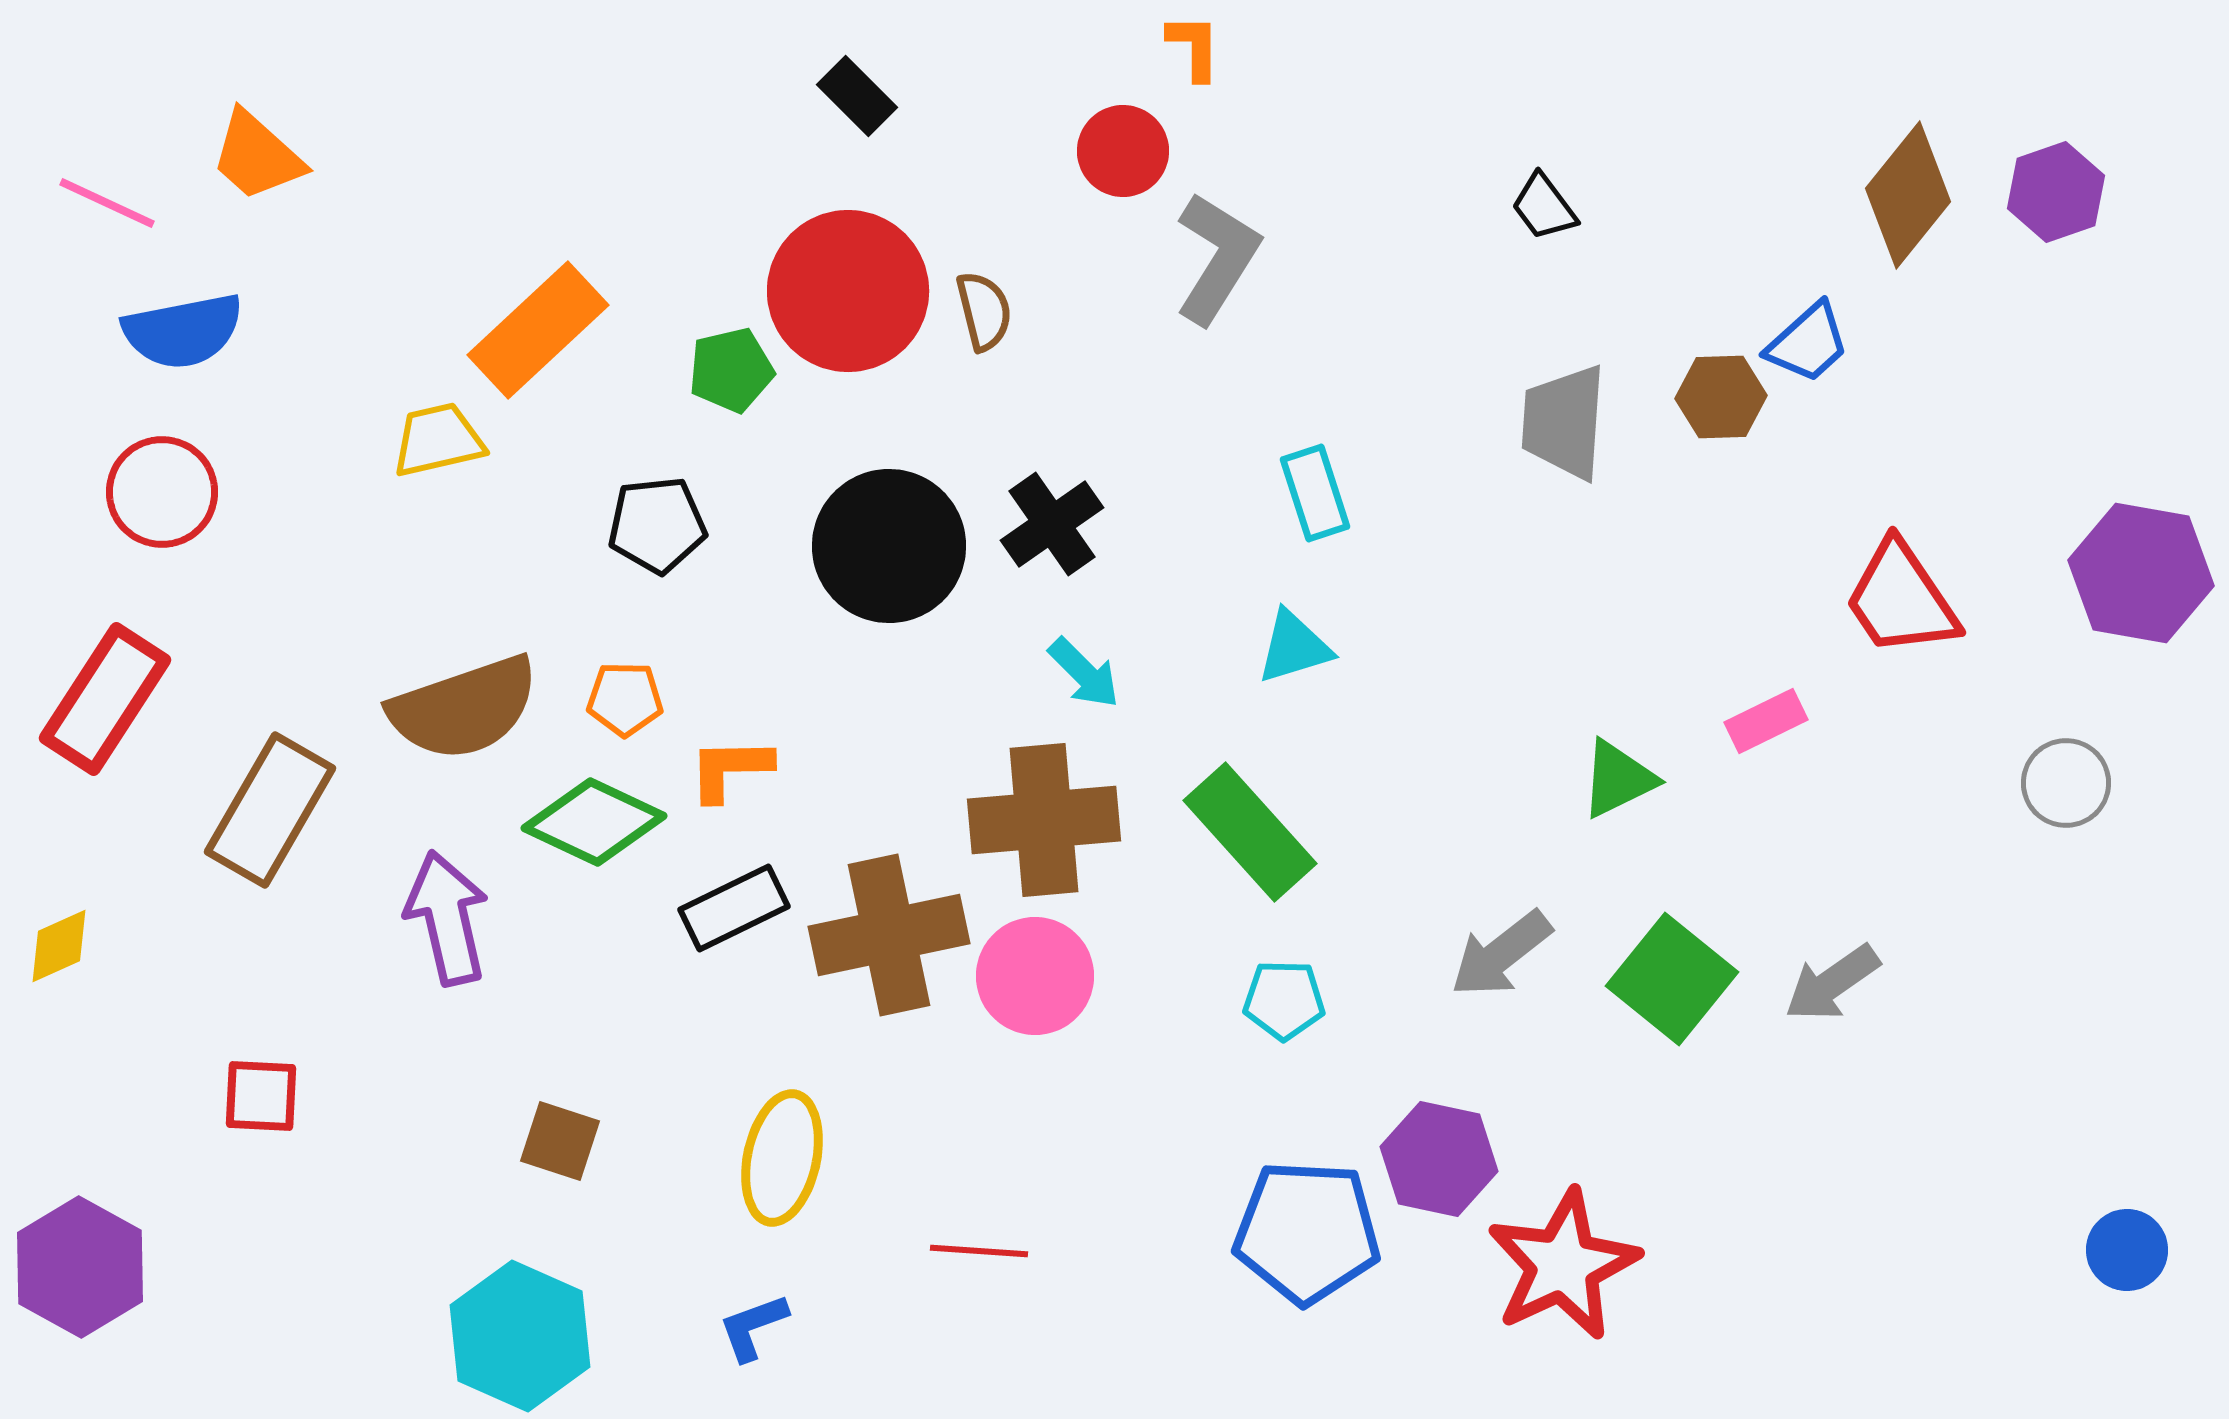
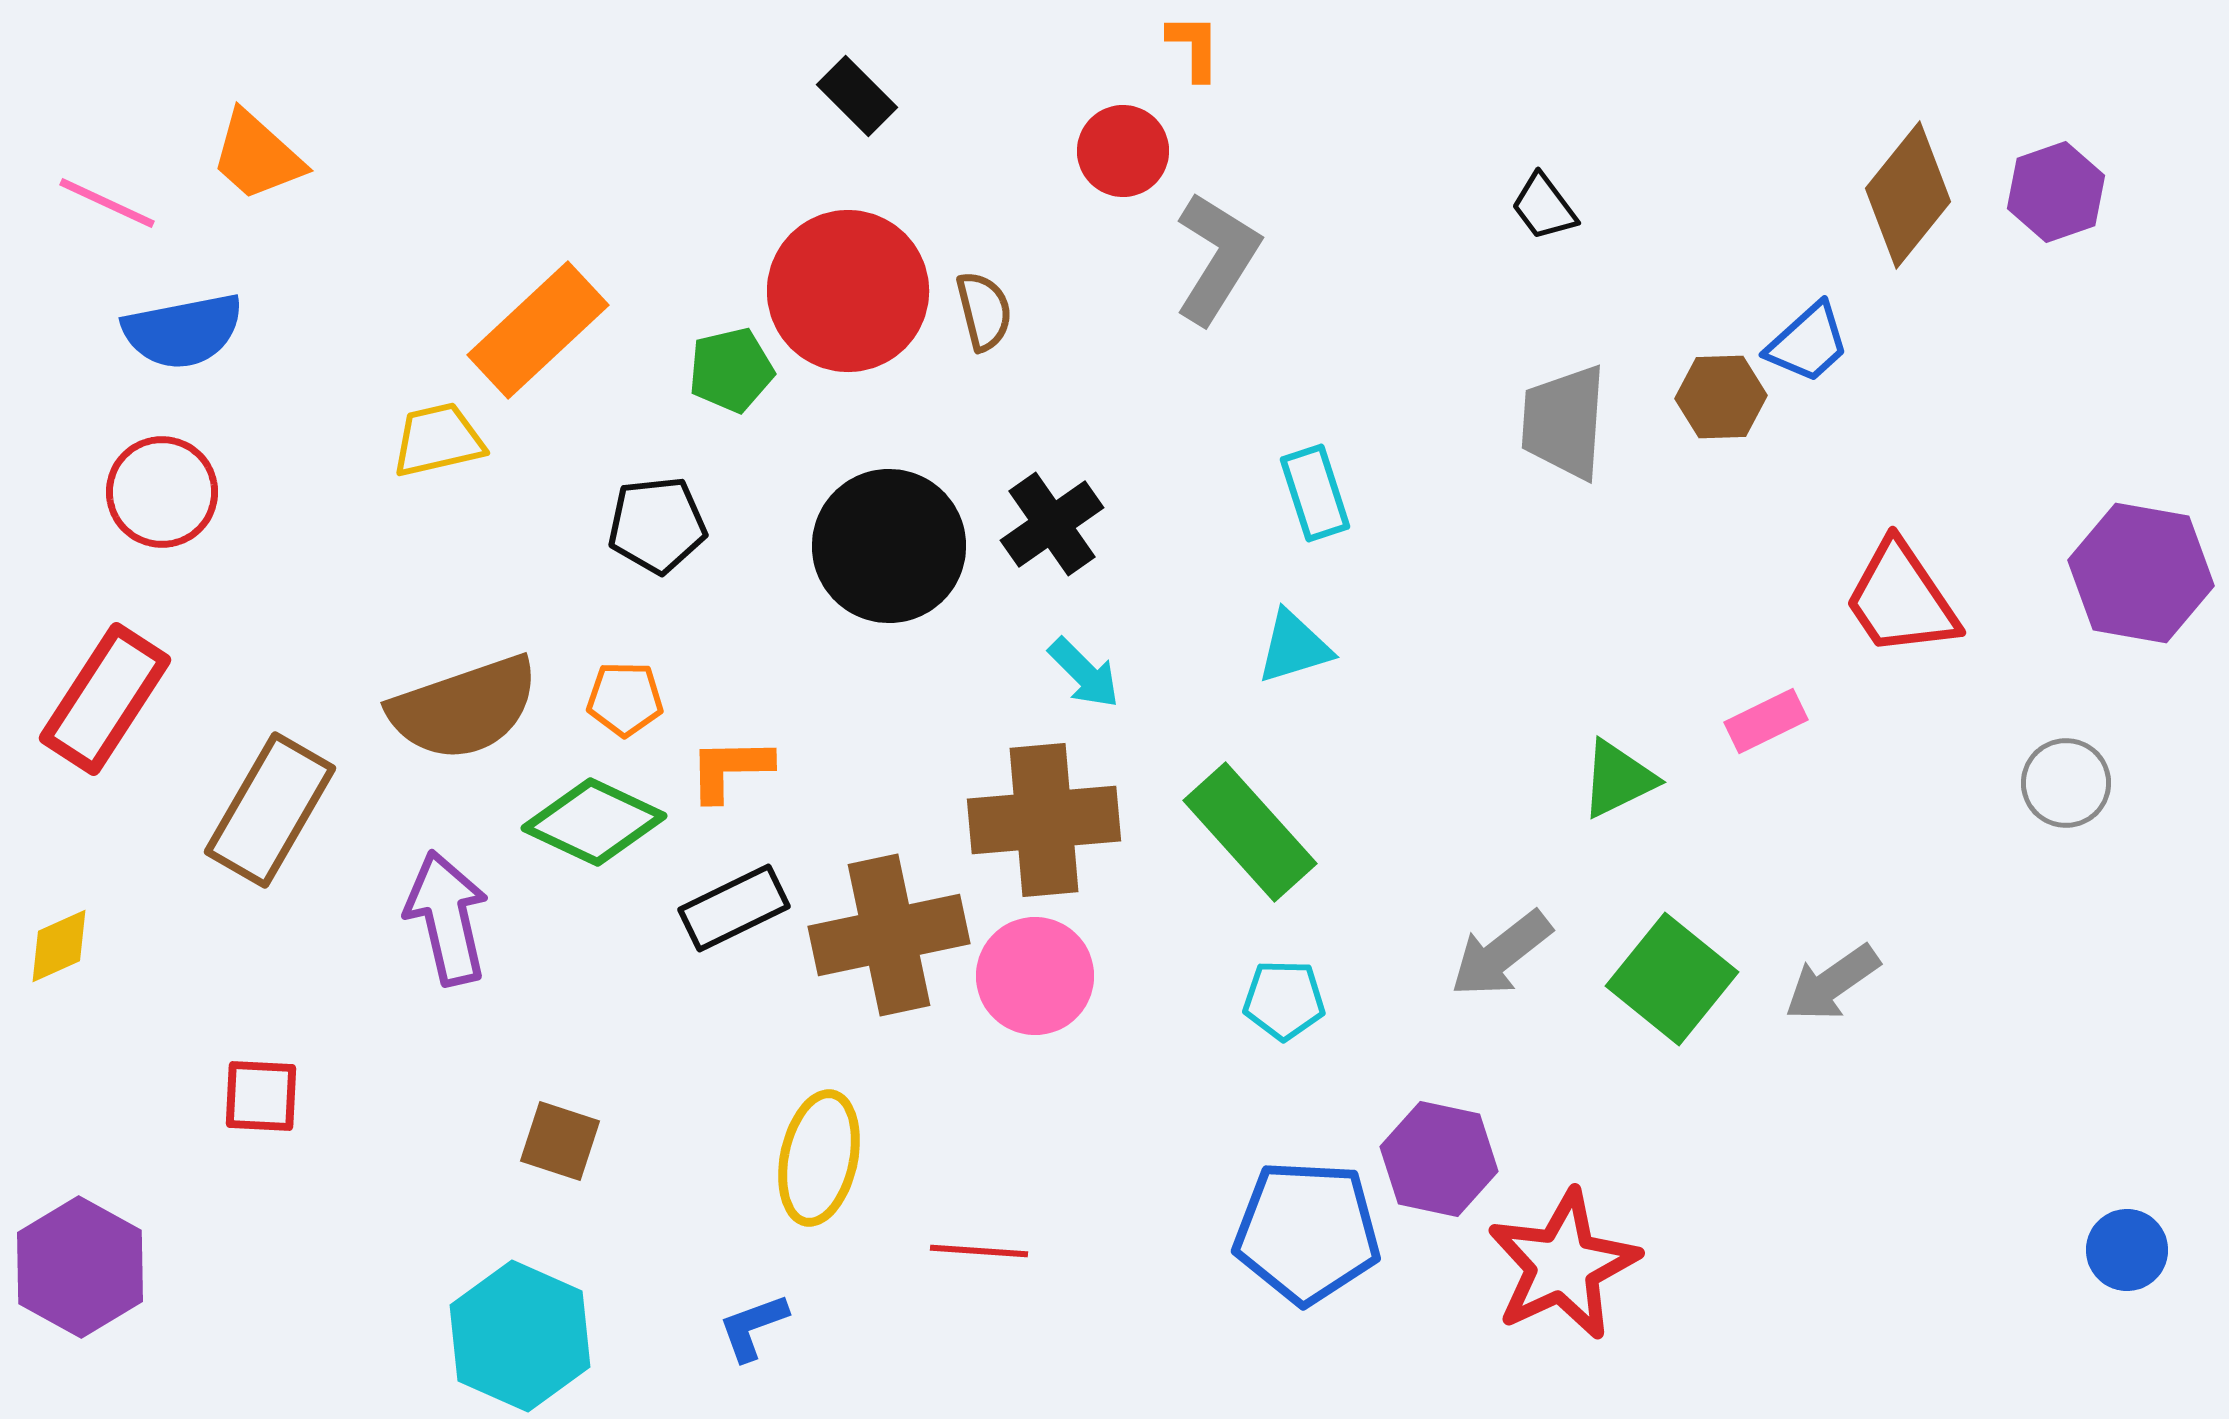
yellow ellipse at (782, 1158): moved 37 px right
